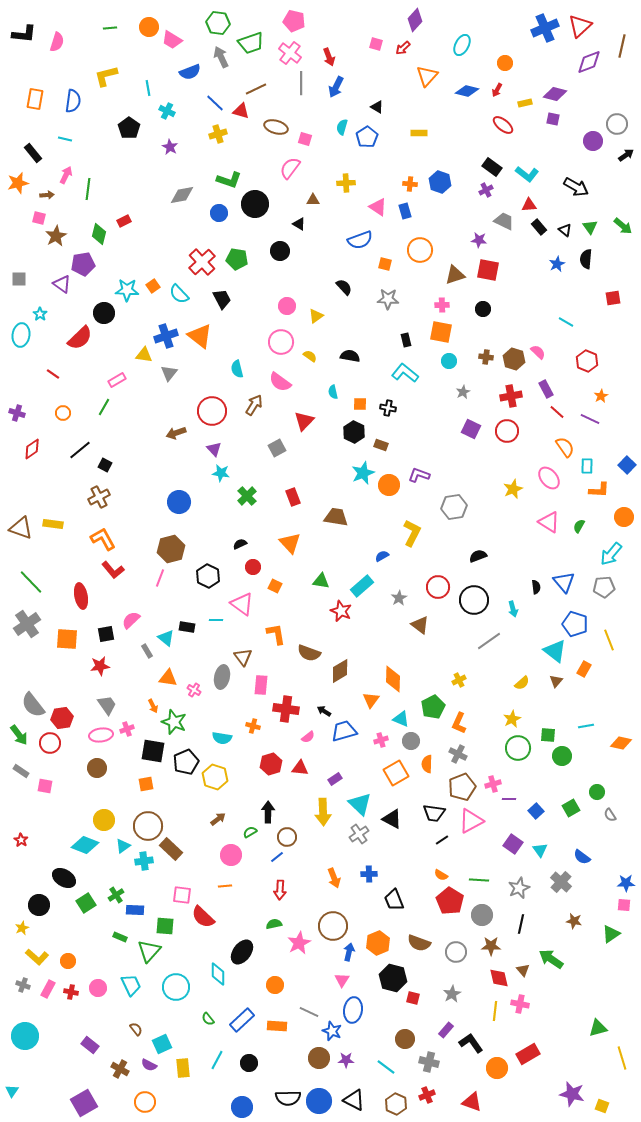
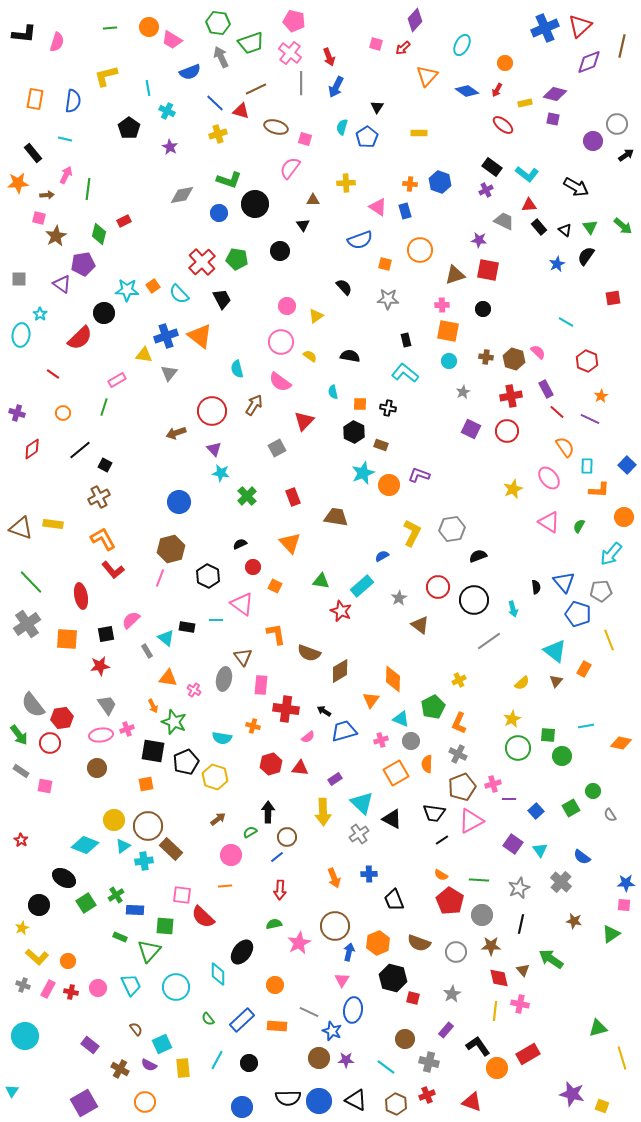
blue diamond at (467, 91): rotated 20 degrees clockwise
black triangle at (377, 107): rotated 32 degrees clockwise
orange star at (18, 183): rotated 10 degrees clockwise
black triangle at (299, 224): moved 4 px right, 1 px down; rotated 24 degrees clockwise
black semicircle at (586, 259): moved 3 px up; rotated 30 degrees clockwise
orange square at (441, 332): moved 7 px right, 1 px up
green line at (104, 407): rotated 12 degrees counterclockwise
gray hexagon at (454, 507): moved 2 px left, 22 px down
gray pentagon at (604, 587): moved 3 px left, 4 px down
blue pentagon at (575, 624): moved 3 px right, 10 px up
gray ellipse at (222, 677): moved 2 px right, 2 px down
green circle at (597, 792): moved 4 px left, 1 px up
cyan triangle at (360, 804): moved 2 px right, 1 px up
yellow circle at (104, 820): moved 10 px right
brown circle at (333, 926): moved 2 px right
black L-shape at (471, 1043): moved 7 px right, 3 px down
black triangle at (354, 1100): moved 2 px right
